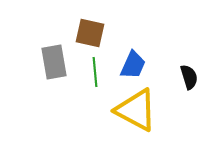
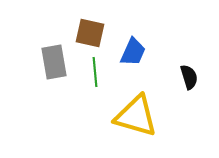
blue trapezoid: moved 13 px up
yellow triangle: moved 6 px down; rotated 12 degrees counterclockwise
